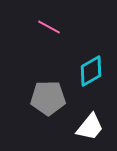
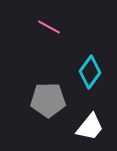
cyan diamond: moved 1 px left, 1 px down; rotated 24 degrees counterclockwise
gray pentagon: moved 2 px down
